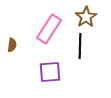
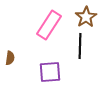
pink rectangle: moved 4 px up
brown semicircle: moved 2 px left, 13 px down
